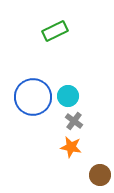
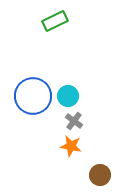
green rectangle: moved 10 px up
blue circle: moved 1 px up
orange star: moved 1 px up
